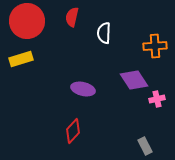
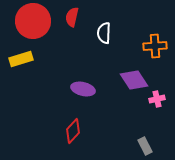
red circle: moved 6 px right
